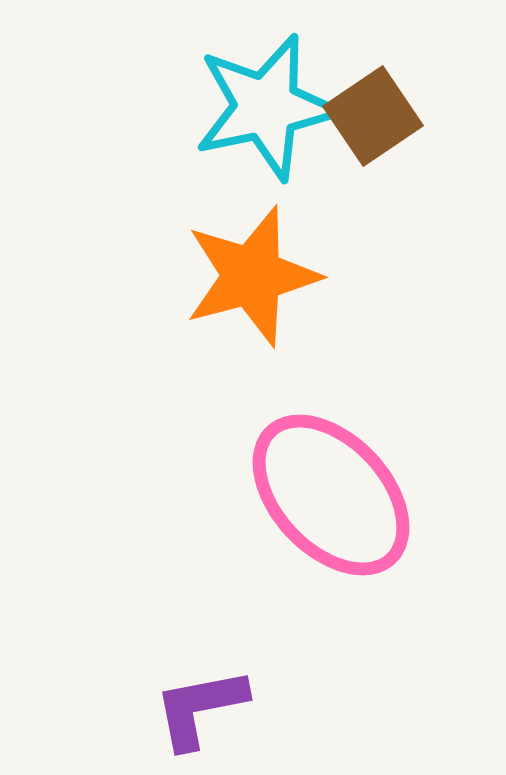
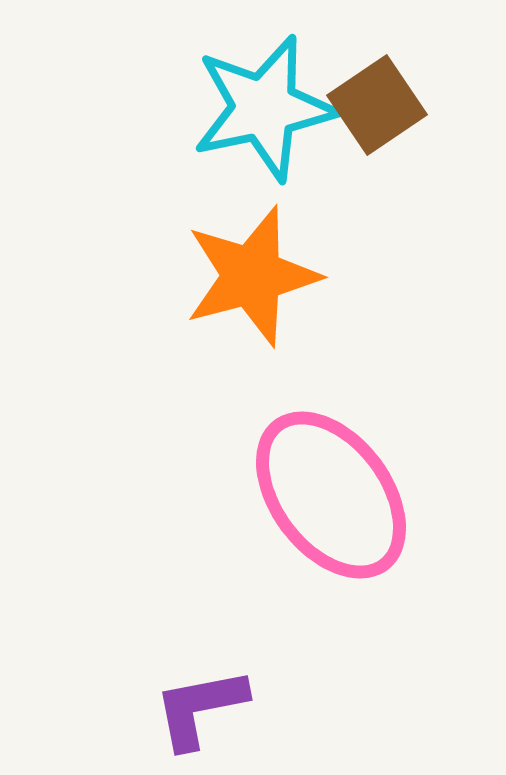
cyan star: moved 2 px left, 1 px down
brown square: moved 4 px right, 11 px up
pink ellipse: rotated 6 degrees clockwise
